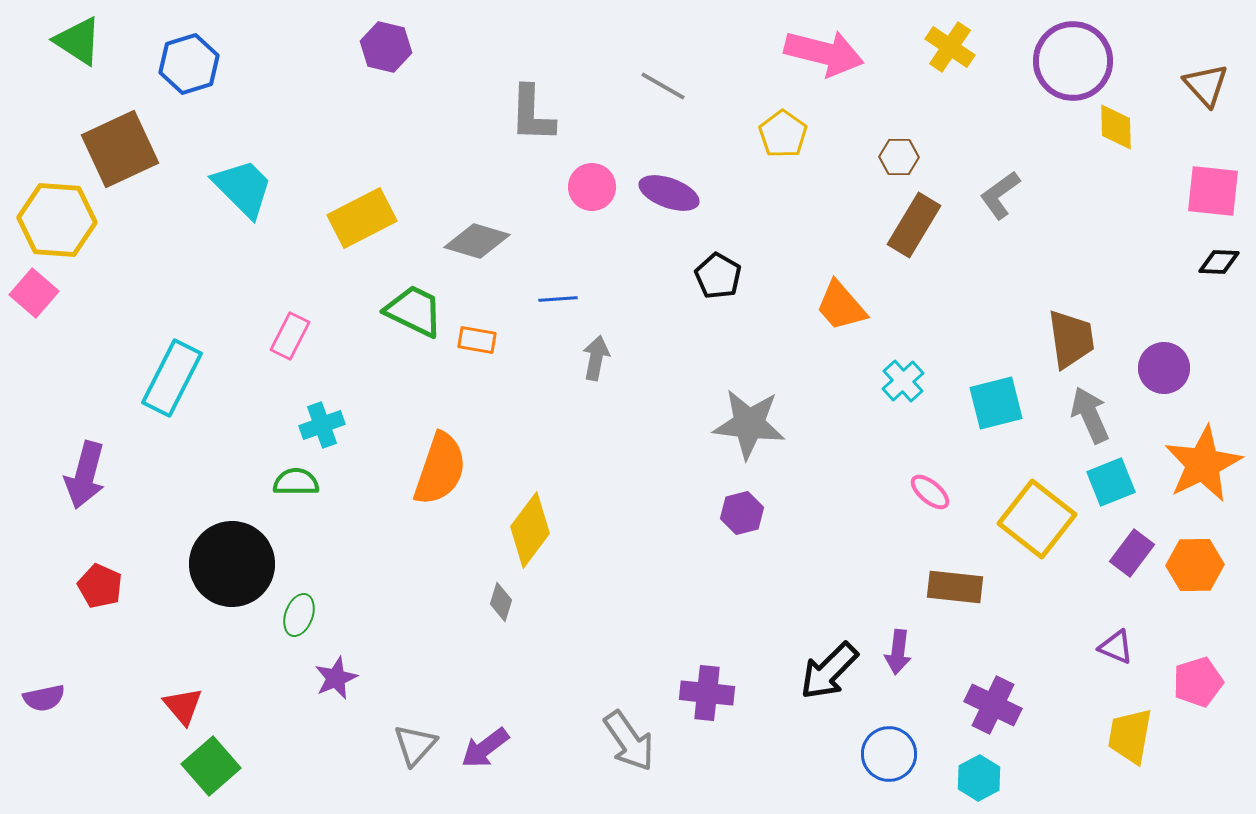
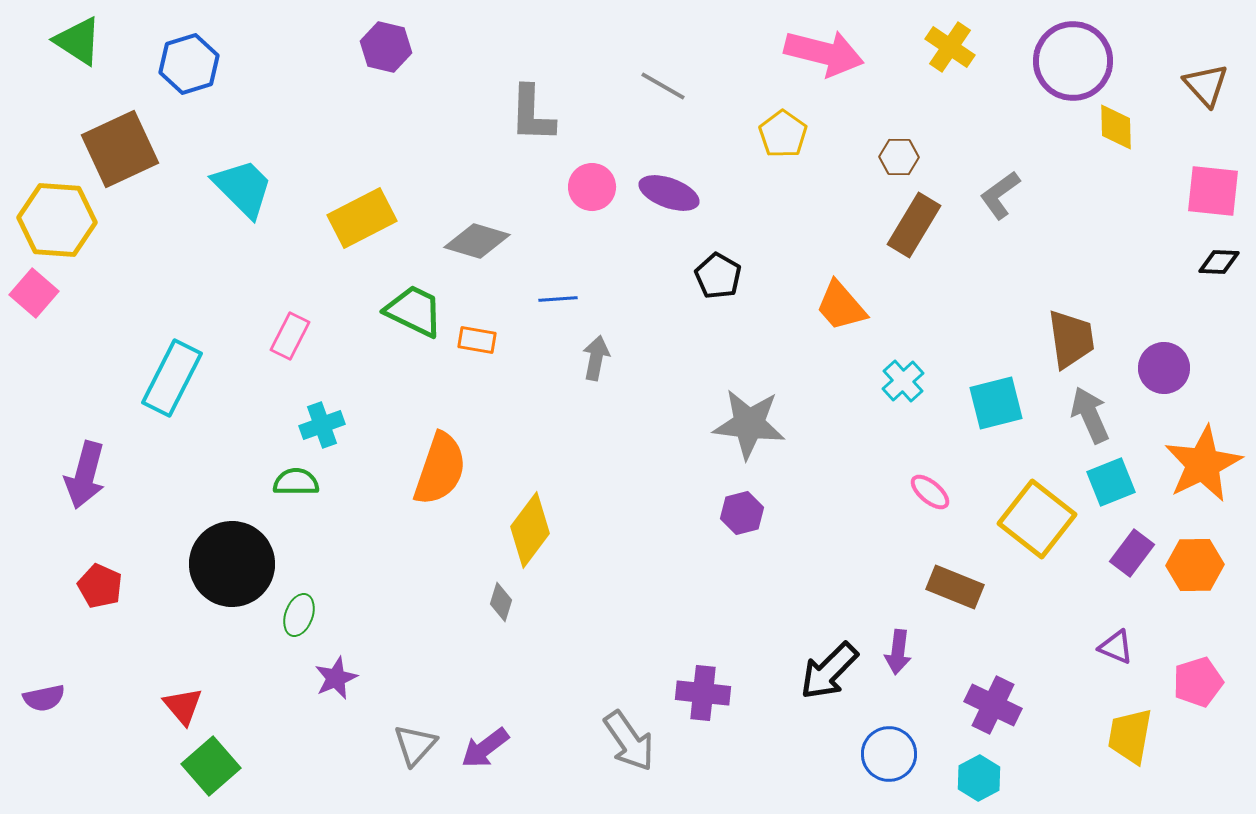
brown rectangle at (955, 587): rotated 16 degrees clockwise
purple cross at (707, 693): moved 4 px left
